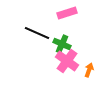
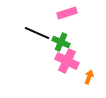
green cross: moved 1 px left, 2 px up
pink cross: rotated 10 degrees counterclockwise
orange arrow: moved 7 px down
